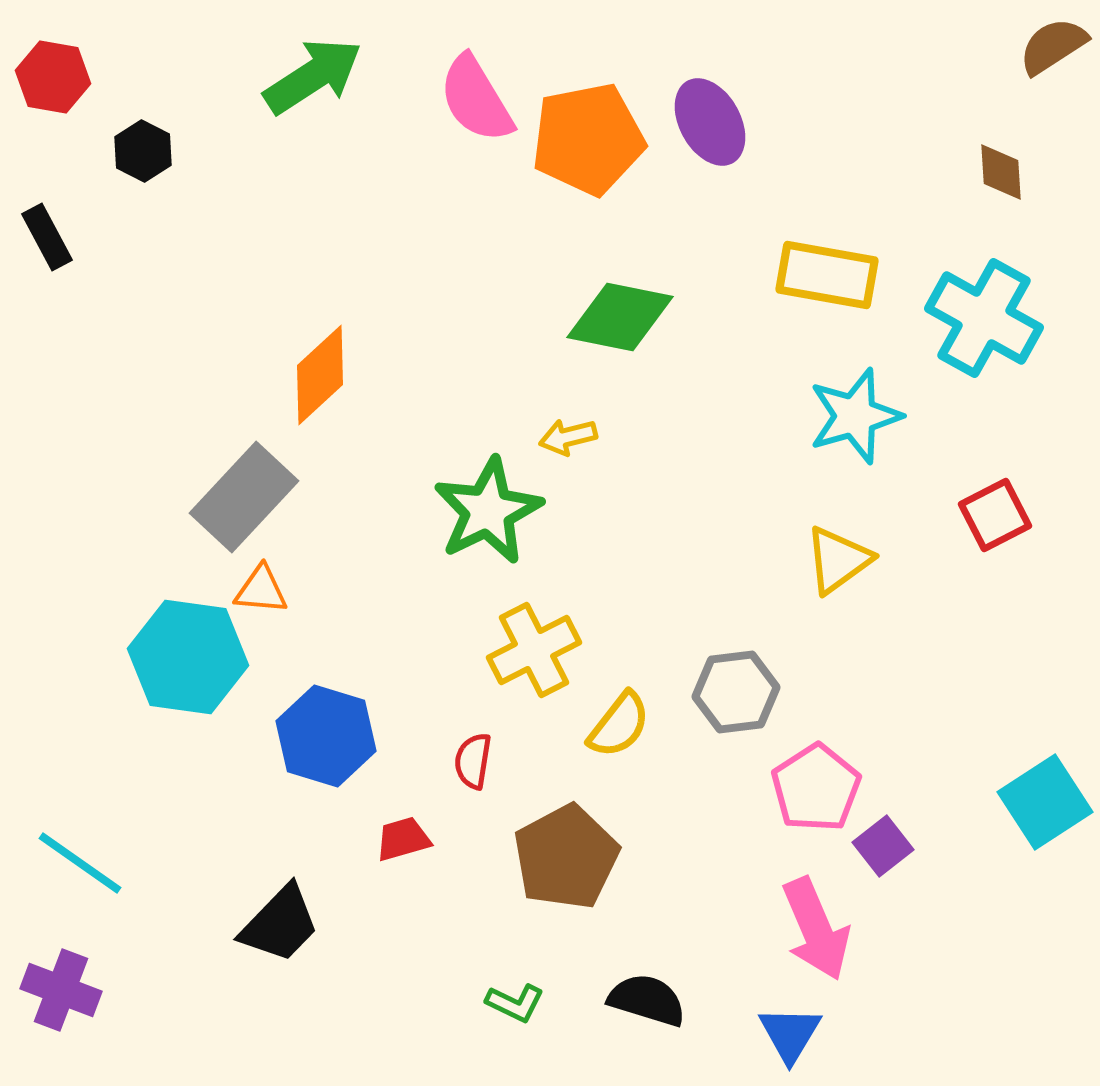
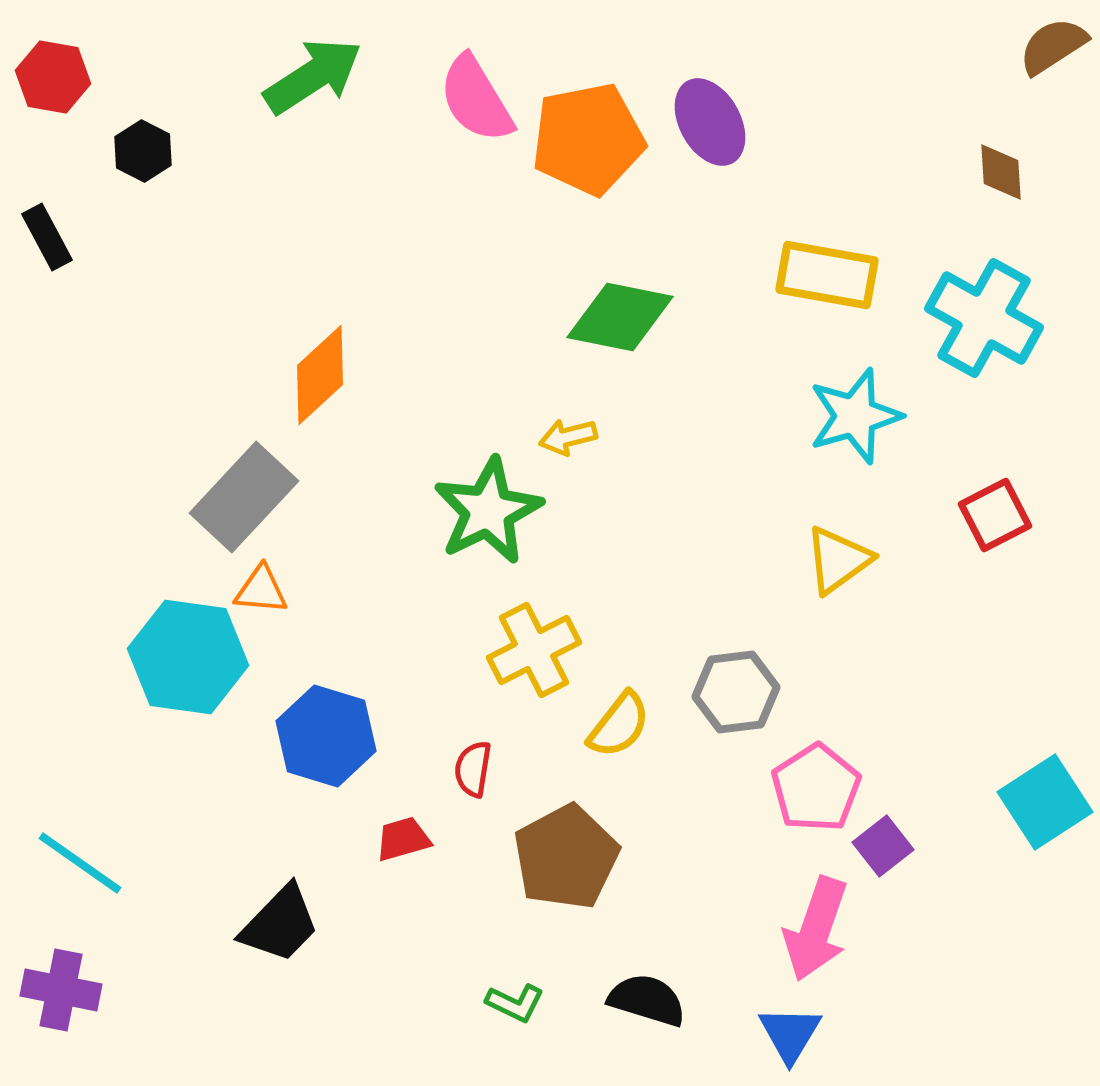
red semicircle: moved 8 px down
pink arrow: rotated 42 degrees clockwise
purple cross: rotated 10 degrees counterclockwise
